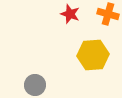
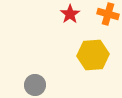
red star: rotated 18 degrees clockwise
